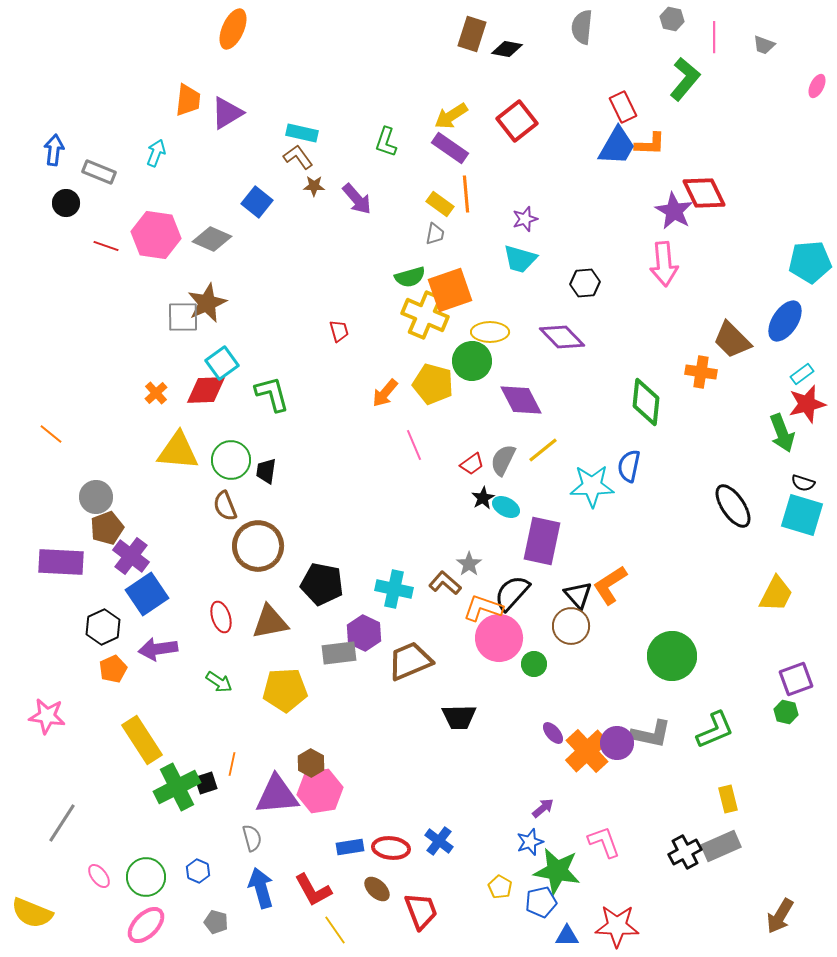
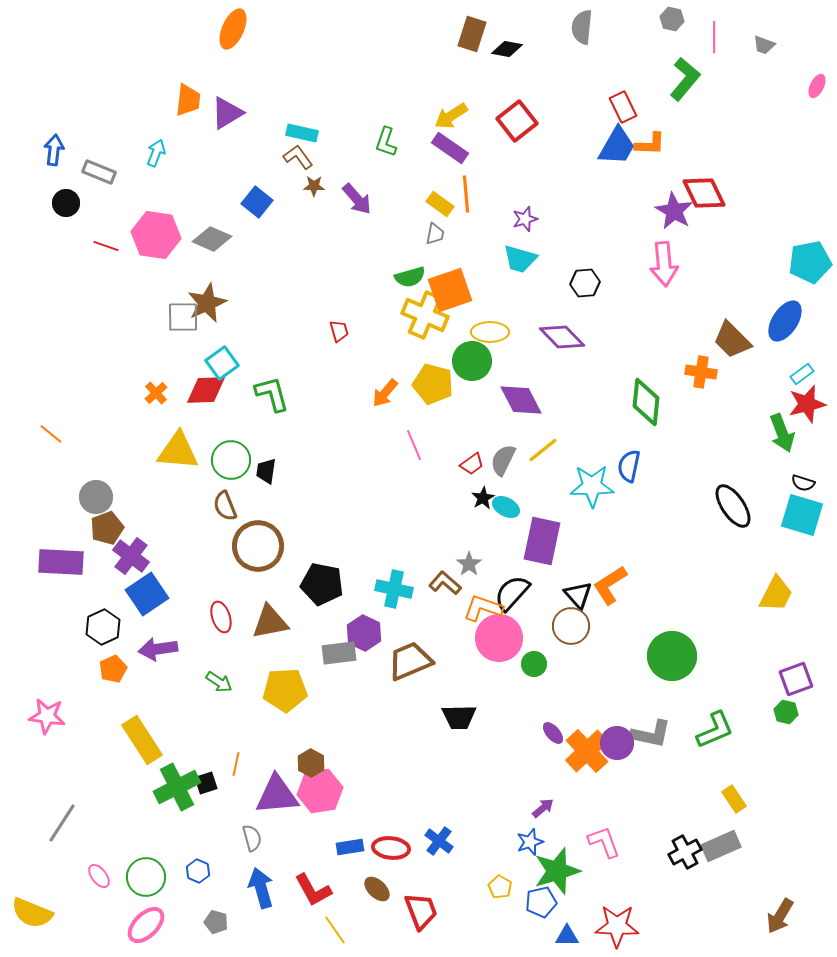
cyan pentagon at (810, 262): rotated 6 degrees counterclockwise
orange line at (232, 764): moved 4 px right
yellow rectangle at (728, 799): moved 6 px right; rotated 20 degrees counterclockwise
green star at (557, 871): rotated 27 degrees counterclockwise
